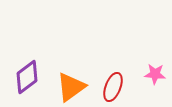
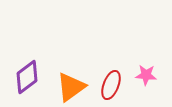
pink star: moved 9 px left, 1 px down
red ellipse: moved 2 px left, 2 px up
